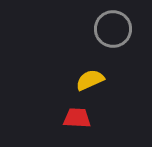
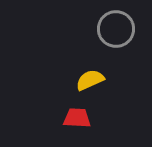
gray circle: moved 3 px right
